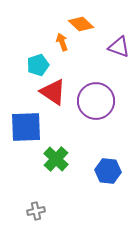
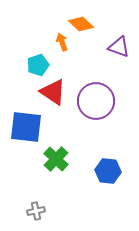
blue square: rotated 8 degrees clockwise
